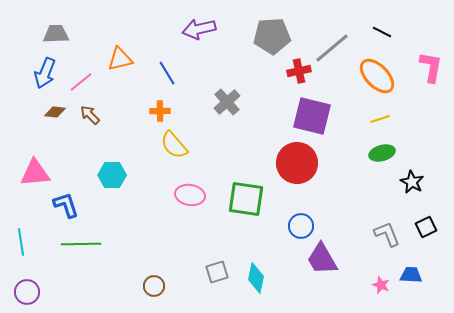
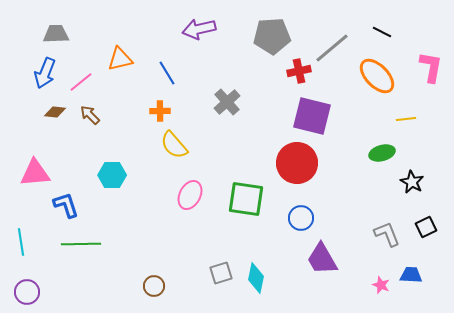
yellow line: moved 26 px right; rotated 12 degrees clockwise
pink ellipse: rotated 72 degrees counterclockwise
blue circle: moved 8 px up
gray square: moved 4 px right, 1 px down
